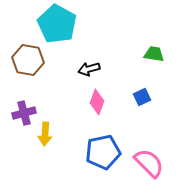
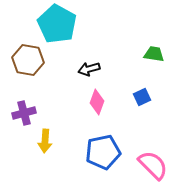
yellow arrow: moved 7 px down
pink semicircle: moved 4 px right, 2 px down
